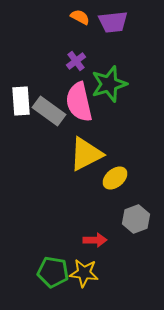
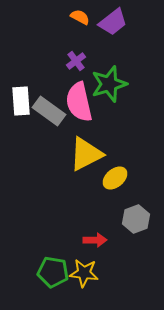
purple trapezoid: rotated 32 degrees counterclockwise
